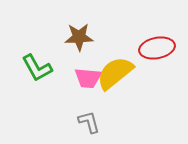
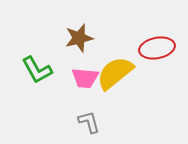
brown star: moved 1 px down; rotated 12 degrees counterclockwise
green L-shape: moved 2 px down
pink trapezoid: moved 3 px left
